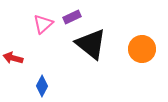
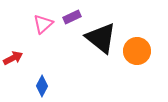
black triangle: moved 10 px right, 6 px up
orange circle: moved 5 px left, 2 px down
red arrow: rotated 138 degrees clockwise
